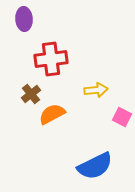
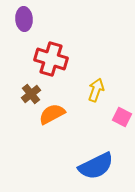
red cross: rotated 24 degrees clockwise
yellow arrow: rotated 65 degrees counterclockwise
blue semicircle: moved 1 px right
